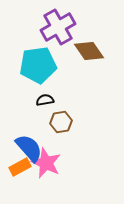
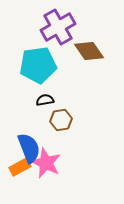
brown hexagon: moved 2 px up
blue semicircle: rotated 20 degrees clockwise
